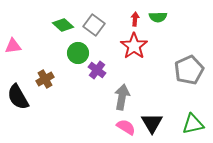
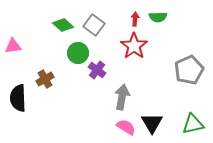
black semicircle: moved 1 px down; rotated 28 degrees clockwise
